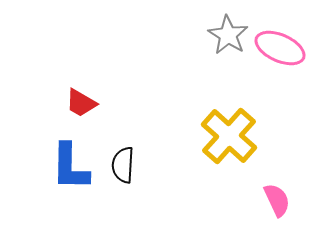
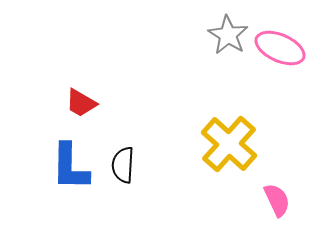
yellow cross: moved 8 px down
